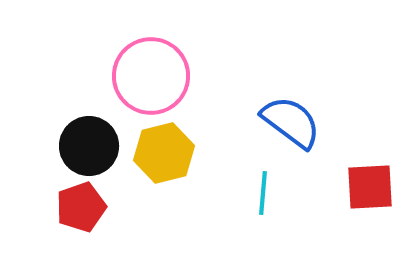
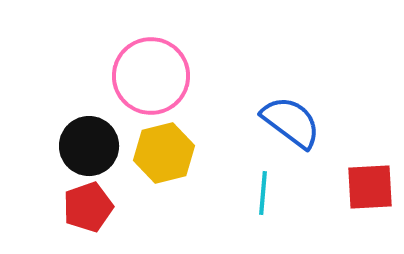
red pentagon: moved 7 px right
